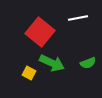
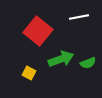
white line: moved 1 px right, 1 px up
red square: moved 2 px left, 1 px up
green arrow: moved 9 px right, 4 px up; rotated 45 degrees counterclockwise
